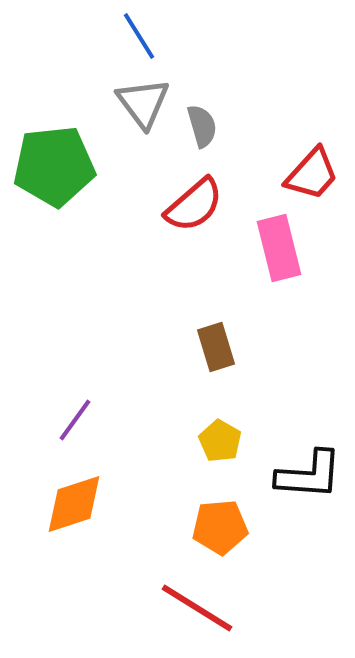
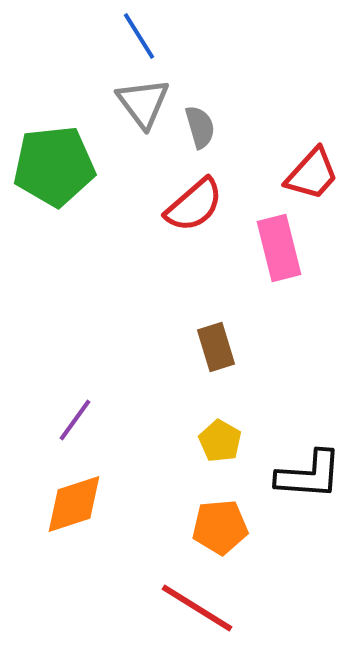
gray semicircle: moved 2 px left, 1 px down
